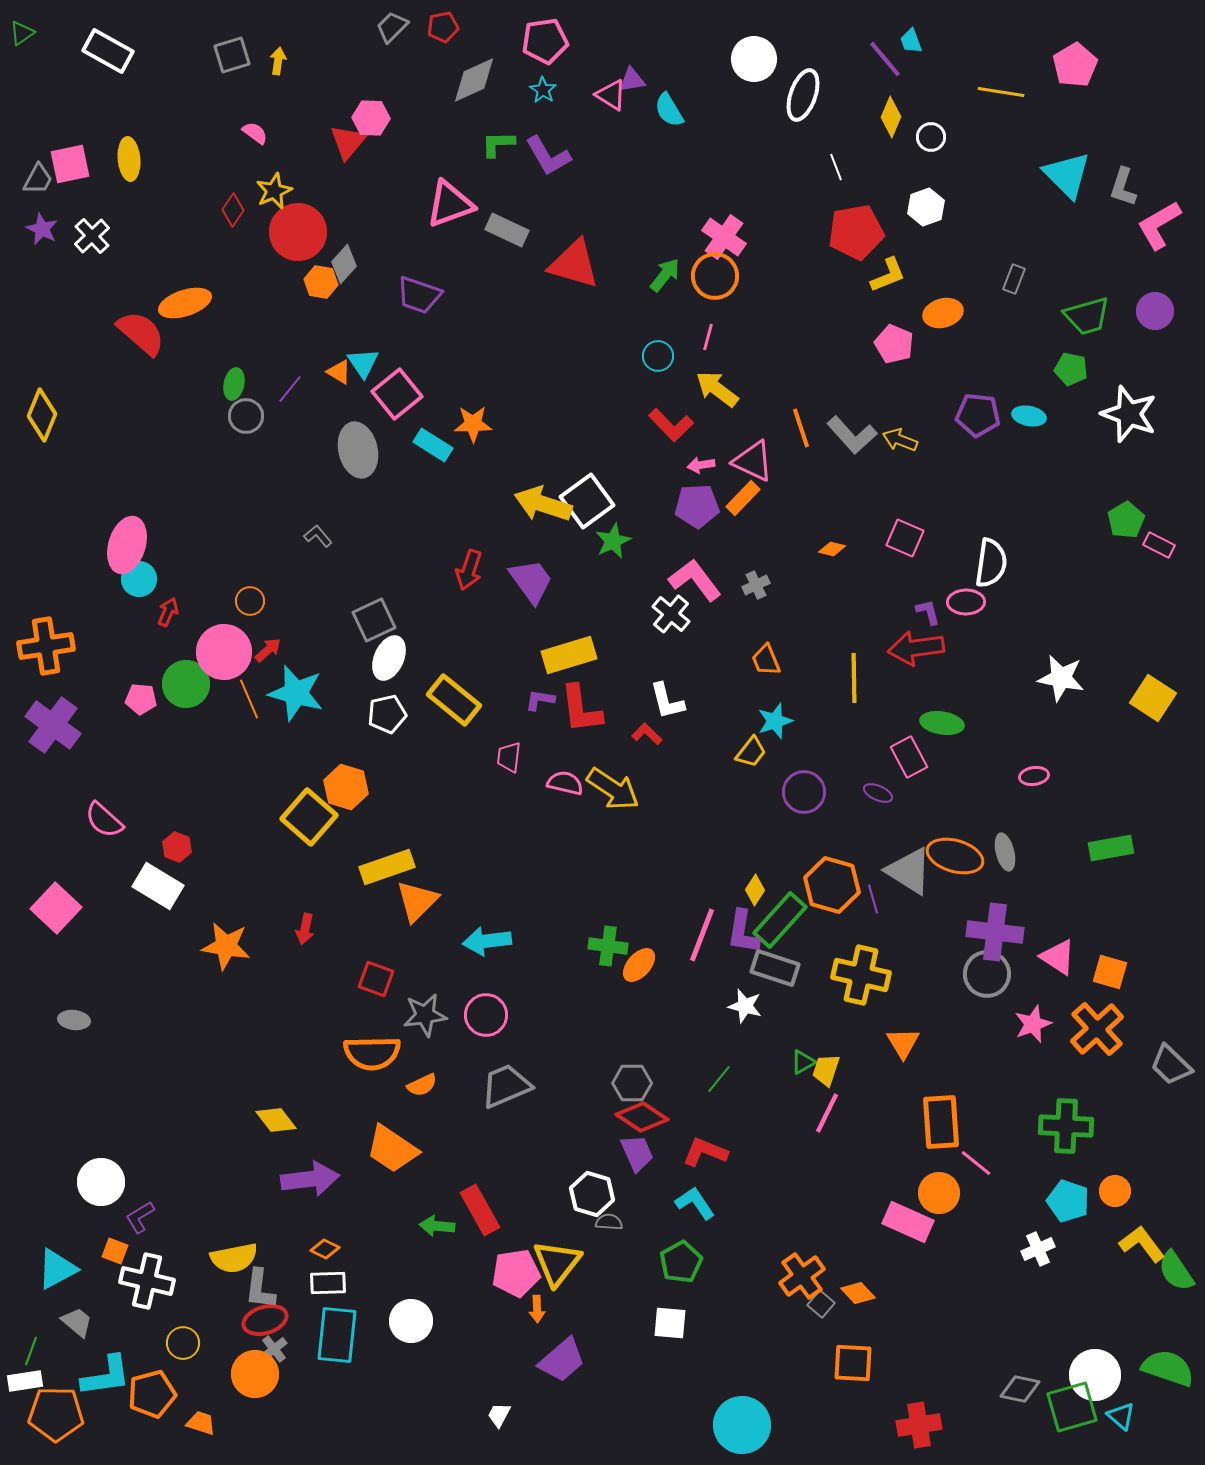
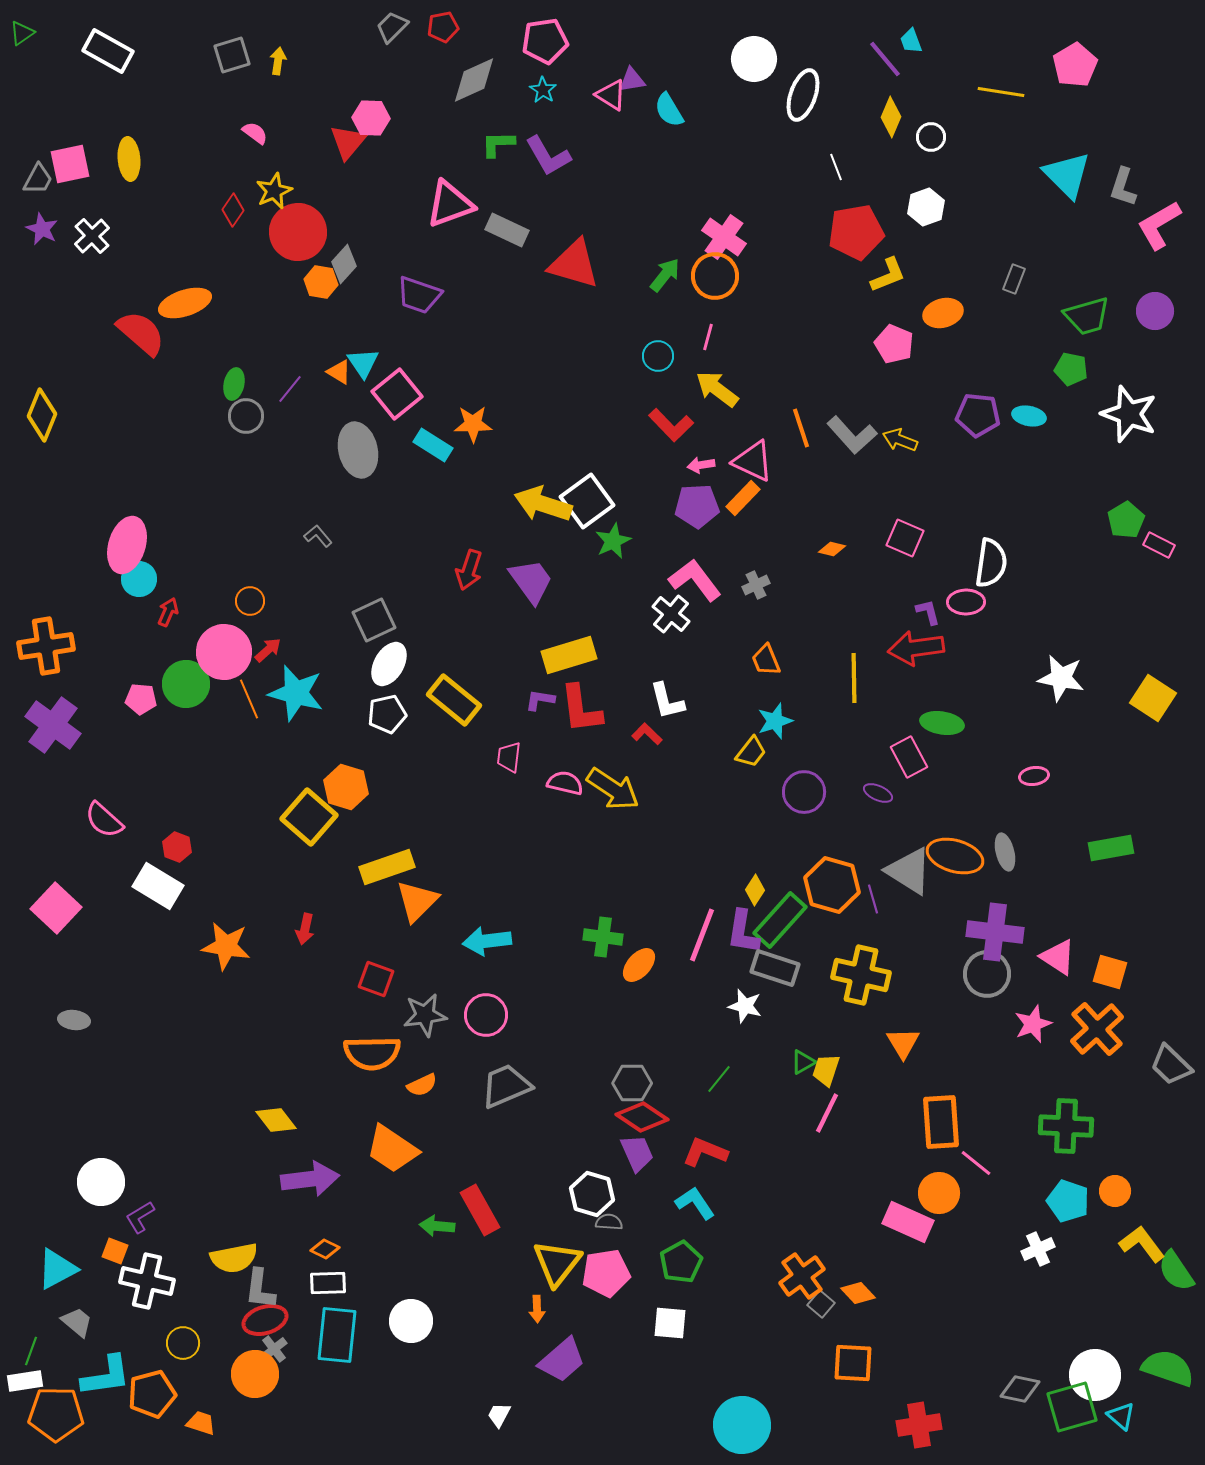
white ellipse at (389, 658): moved 6 px down; rotated 6 degrees clockwise
green cross at (608, 946): moved 5 px left, 9 px up
pink pentagon at (516, 1273): moved 90 px right
